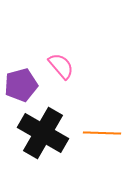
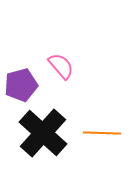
black cross: rotated 12 degrees clockwise
